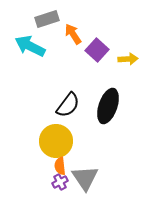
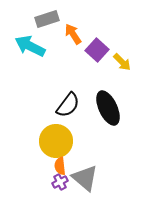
yellow arrow: moved 6 px left, 3 px down; rotated 48 degrees clockwise
black ellipse: moved 2 px down; rotated 44 degrees counterclockwise
gray triangle: rotated 16 degrees counterclockwise
